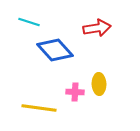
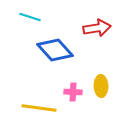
cyan line: moved 1 px right, 5 px up
yellow ellipse: moved 2 px right, 2 px down
pink cross: moved 2 px left
